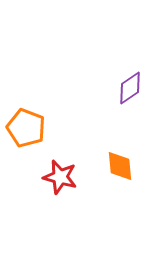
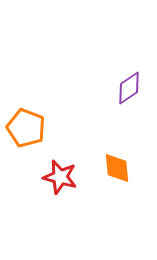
purple diamond: moved 1 px left
orange diamond: moved 3 px left, 2 px down
